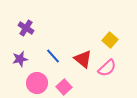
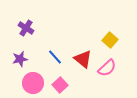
blue line: moved 2 px right, 1 px down
pink circle: moved 4 px left
pink square: moved 4 px left, 2 px up
